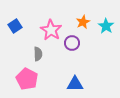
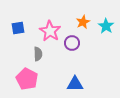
blue square: moved 3 px right, 2 px down; rotated 24 degrees clockwise
pink star: moved 1 px left, 1 px down
